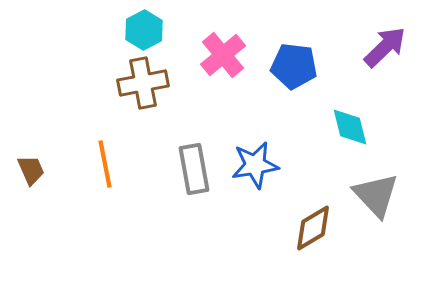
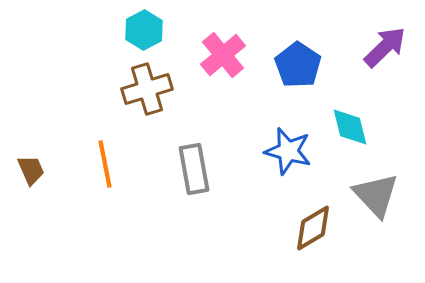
blue pentagon: moved 4 px right, 1 px up; rotated 27 degrees clockwise
brown cross: moved 4 px right, 6 px down; rotated 6 degrees counterclockwise
blue star: moved 33 px right, 14 px up; rotated 24 degrees clockwise
